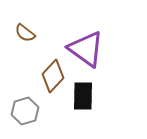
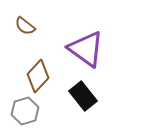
brown semicircle: moved 7 px up
brown diamond: moved 15 px left
black rectangle: rotated 40 degrees counterclockwise
